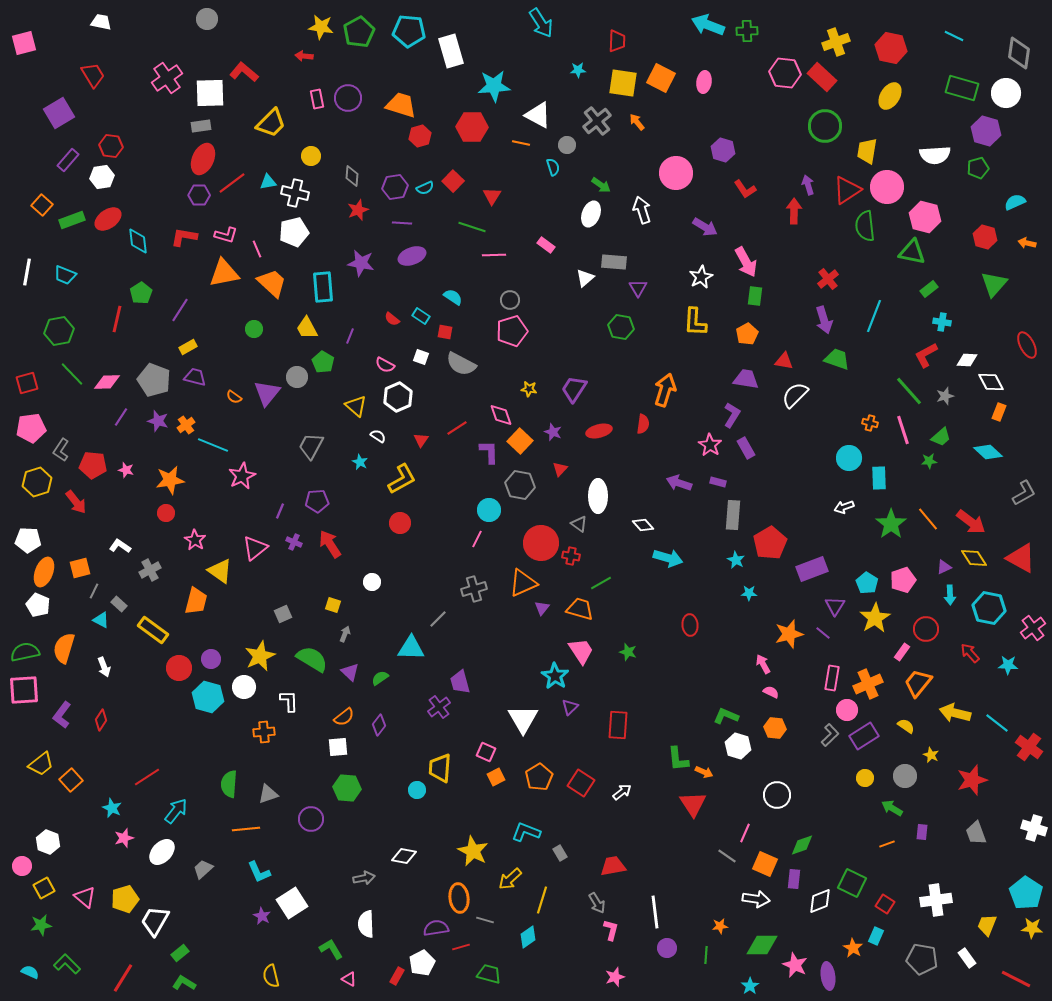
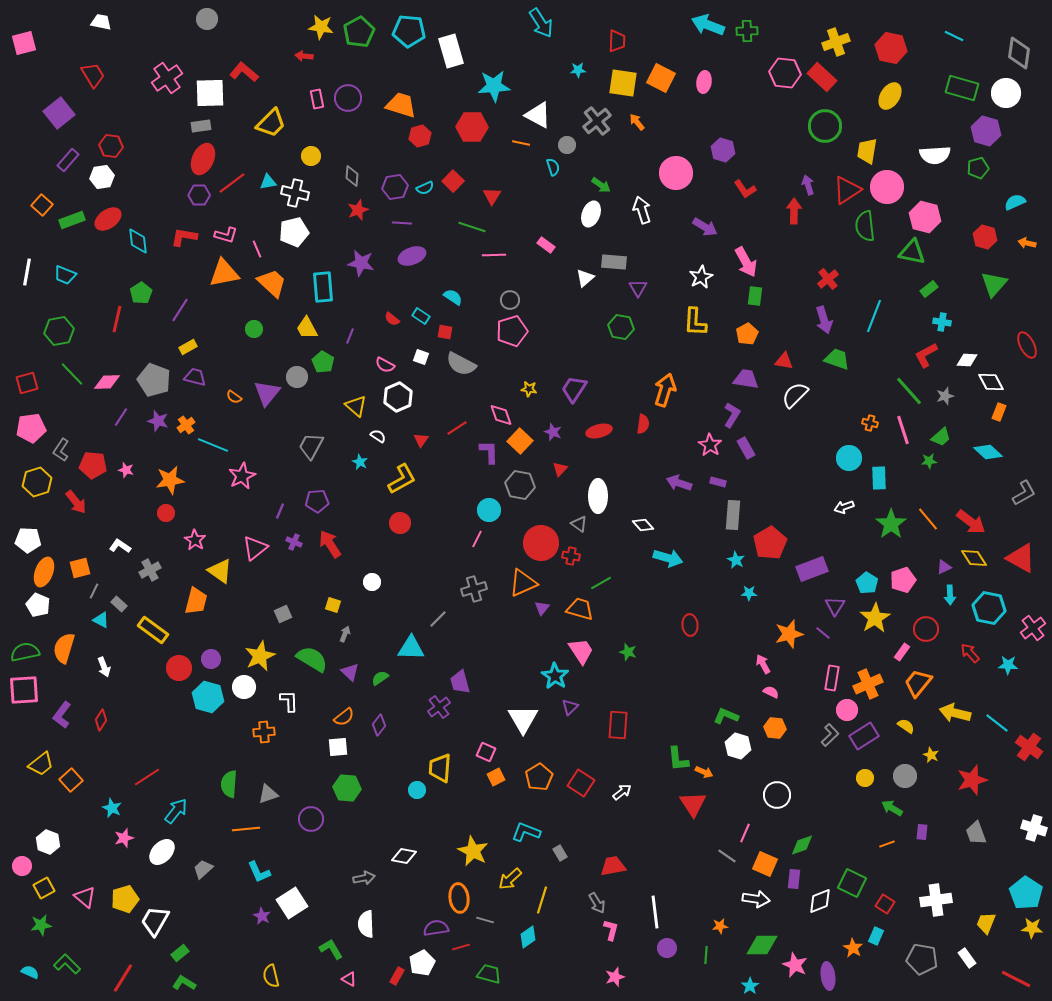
purple square at (59, 113): rotated 8 degrees counterclockwise
yellow trapezoid at (987, 925): moved 1 px left, 2 px up
